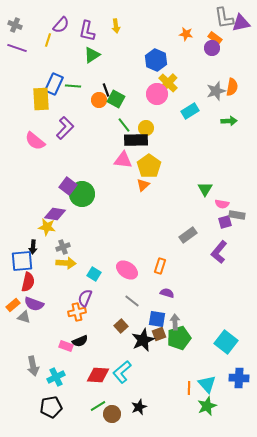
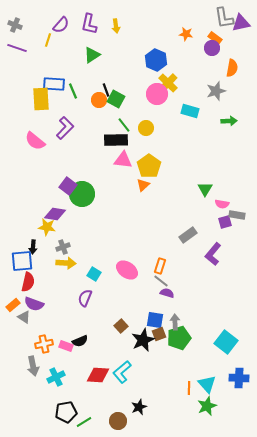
purple L-shape at (87, 31): moved 2 px right, 7 px up
blue rectangle at (54, 84): rotated 70 degrees clockwise
green line at (73, 86): moved 5 px down; rotated 63 degrees clockwise
orange semicircle at (232, 87): moved 19 px up
cyan rectangle at (190, 111): rotated 48 degrees clockwise
black rectangle at (136, 140): moved 20 px left
purple L-shape at (219, 252): moved 6 px left, 2 px down
gray line at (132, 301): moved 29 px right, 20 px up
orange cross at (77, 312): moved 33 px left, 32 px down
gray triangle at (24, 317): rotated 16 degrees clockwise
blue square at (157, 319): moved 2 px left, 1 px down
green line at (98, 406): moved 14 px left, 16 px down
black pentagon at (51, 407): moved 15 px right, 5 px down
brown circle at (112, 414): moved 6 px right, 7 px down
